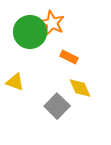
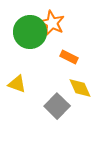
yellow triangle: moved 2 px right, 2 px down
